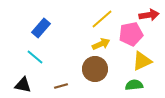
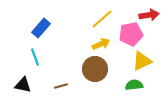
cyan line: rotated 30 degrees clockwise
